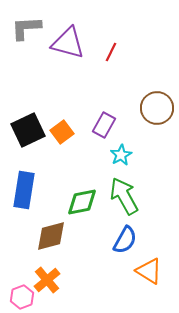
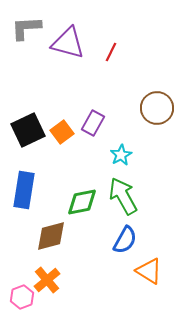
purple rectangle: moved 11 px left, 2 px up
green arrow: moved 1 px left
